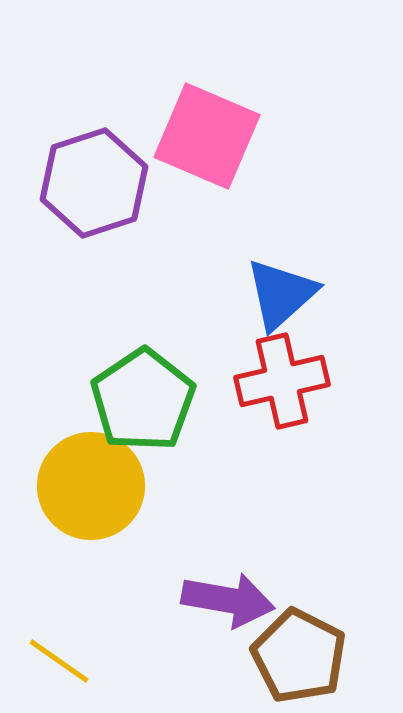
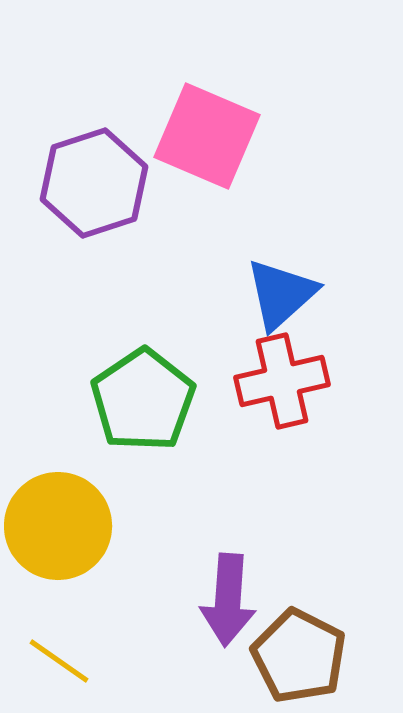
yellow circle: moved 33 px left, 40 px down
purple arrow: rotated 84 degrees clockwise
